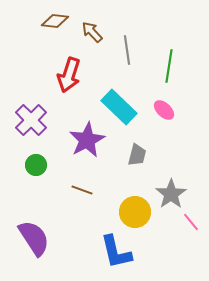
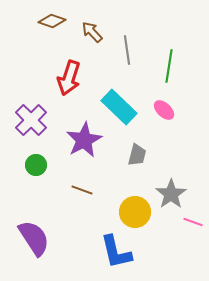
brown diamond: moved 3 px left; rotated 12 degrees clockwise
red arrow: moved 3 px down
purple star: moved 3 px left
pink line: moved 2 px right; rotated 30 degrees counterclockwise
